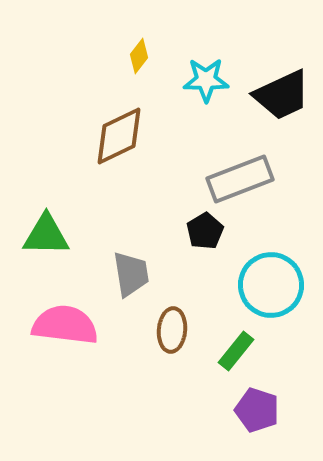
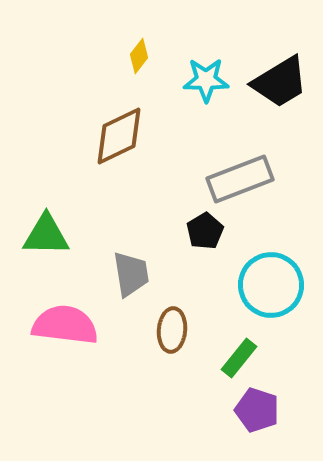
black trapezoid: moved 2 px left, 13 px up; rotated 6 degrees counterclockwise
green rectangle: moved 3 px right, 7 px down
